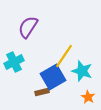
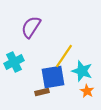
purple semicircle: moved 3 px right
blue square: rotated 20 degrees clockwise
orange star: moved 1 px left, 6 px up
